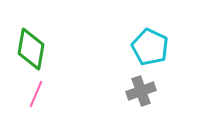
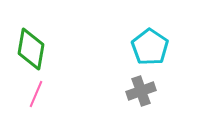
cyan pentagon: rotated 9 degrees clockwise
